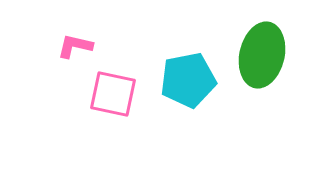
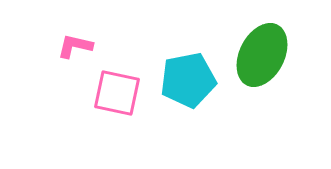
green ellipse: rotated 14 degrees clockwise
pink square: moved 4 px right, 1 px up
